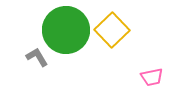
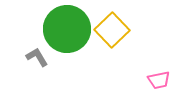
green circle: moved 1 px right, 1 px up
pink trapezoid: moved 7 px right, 3 px down
